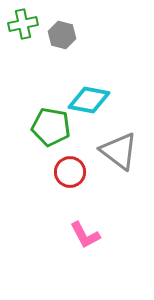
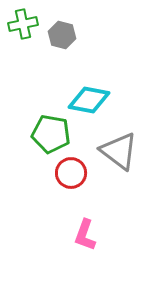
green pentagon: moved 7 px down
red circle: moved 1 px right, 1 px down
pink L-shape: rotated 48 degrees clockwise
